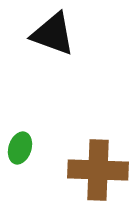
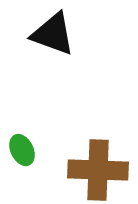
green ellipse: moved 2 px right, 2 px down; rotated 44 degrees counterclockwise
